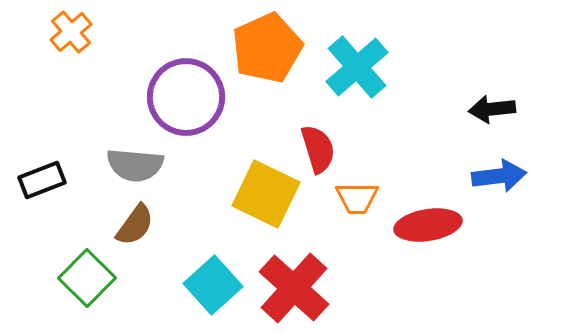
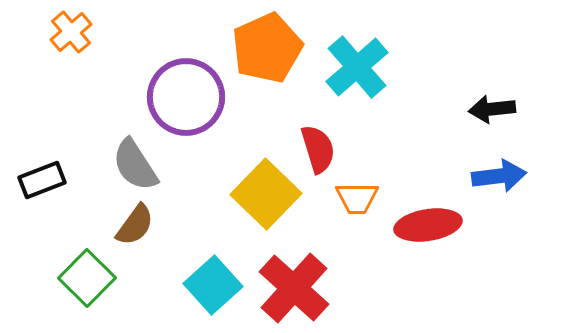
gray semicircle: rotated 52 degrees clockwise
yellow square: rotated 18 degrees clockwise
